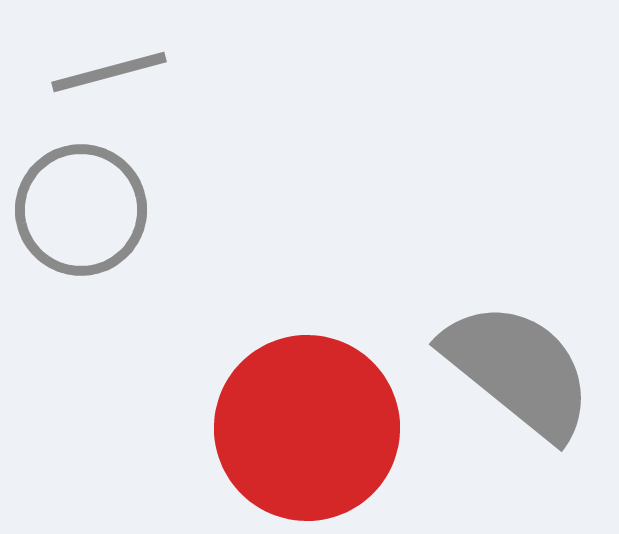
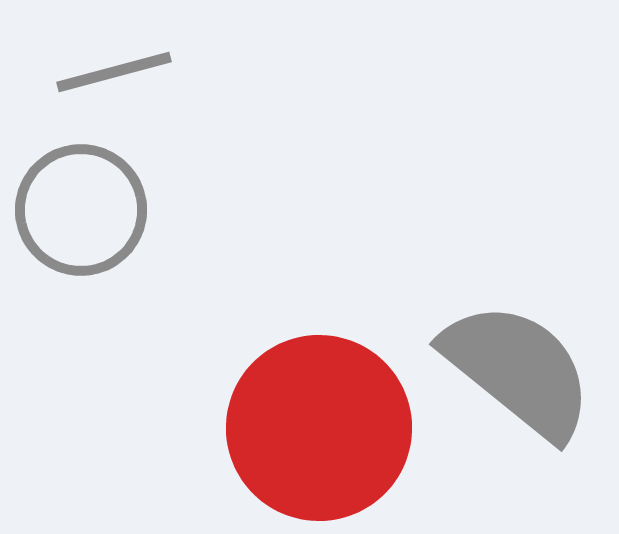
gray line: moved 5 px right
red circle: moved 12 px right
